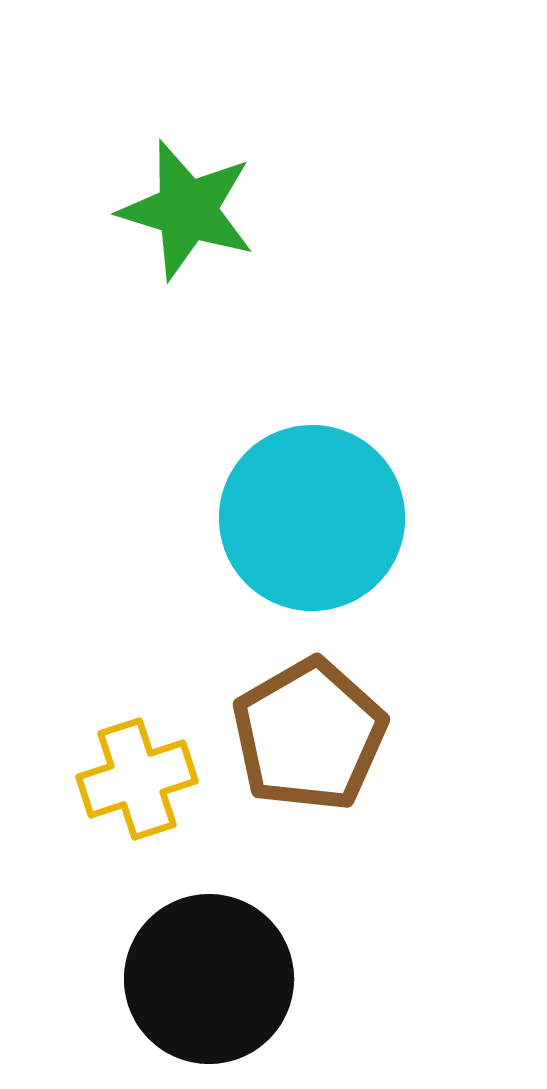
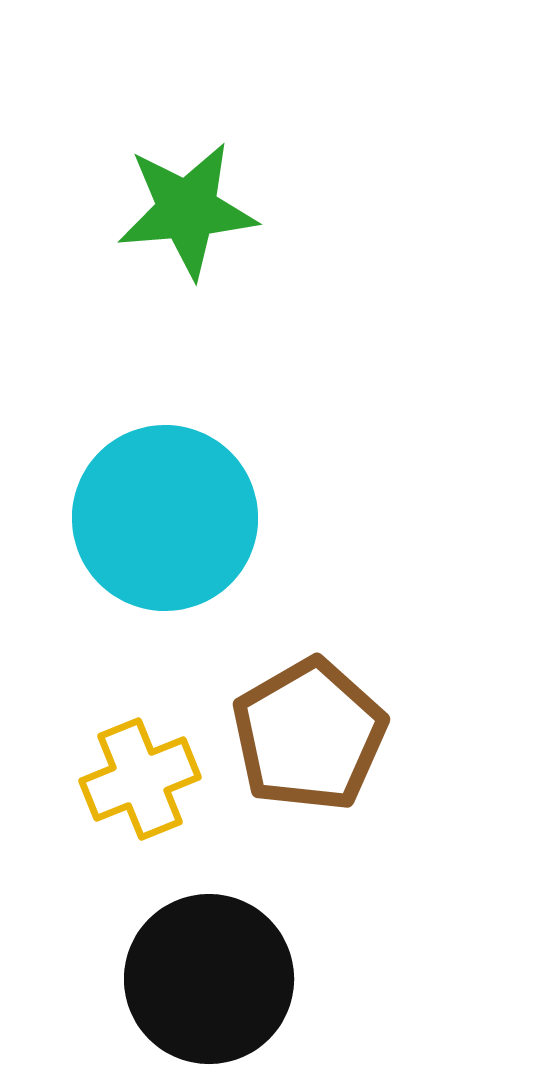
green star: rotated 22 degrees counterclockwise
cyan circle: moved 147 px left
yellow cross: moved 3 px right; rotated 4 degrees counterclockwise
